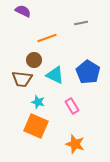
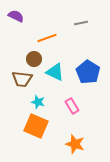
purple semicircle: moved 7 px left, 5 px down
brown circle: moved 1 px up
cyan triangle: moved 3 px up
